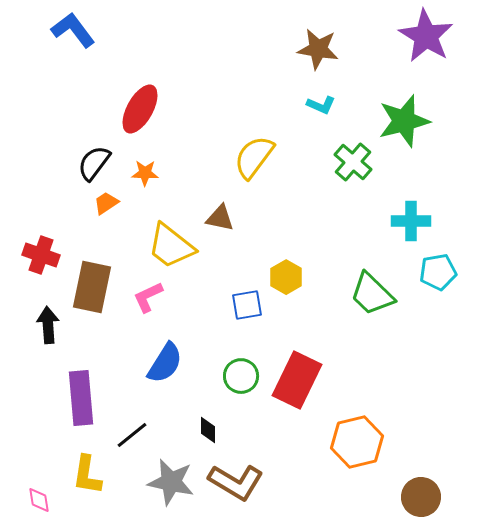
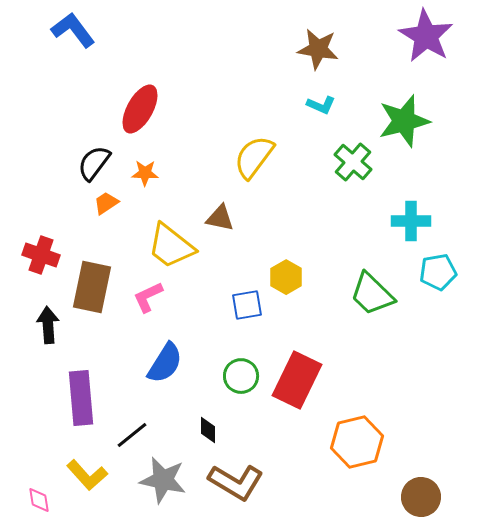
yellow L-shape: rotated 51 degrees counterclockwise
gray star: moved 8 px left, 2 px up
